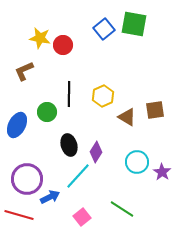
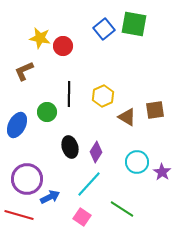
red circle: moved 1 px down
black ellipse: moved 1 px right, 2 px down
cyan line: moved 11 px right, 8 px down
pink square: rotated 18 degrees counterclockwise
